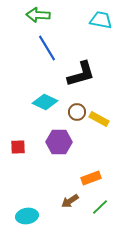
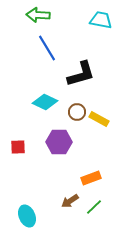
green line: moved 6 px left
cyan ellipse: rotated 75 degrees clockwise
